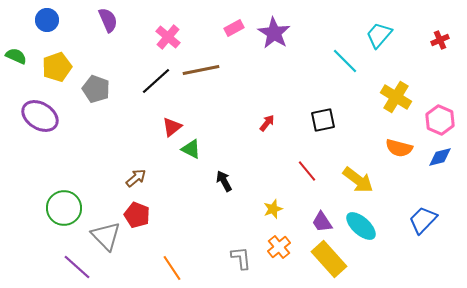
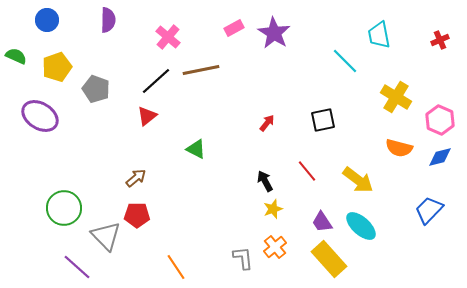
purple semicircle: rotated 25 degrees clockwise
cyan trapezoid: rotated 52 degrees counterclockwise
red triangle: moved 25 px left, 11 px up
green triangle: moved 5 px right
black arrow: moved 41 px right
red pentagon: rotated 20 degrees counterclockwise
blue trapezoid: moved 6 px right, 10 px up
orange cross: moved 4 px left
gray L-shape: moved 2 px right
orange line: moved 4 px right, 1 px up
